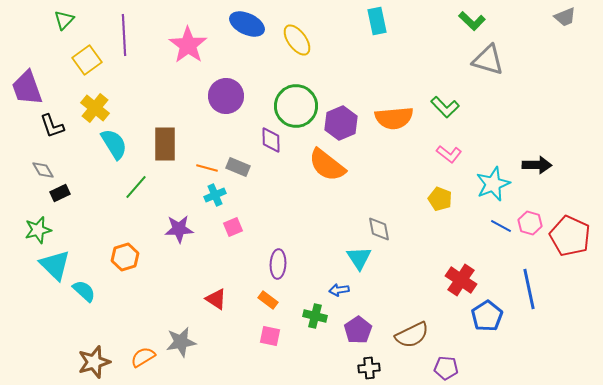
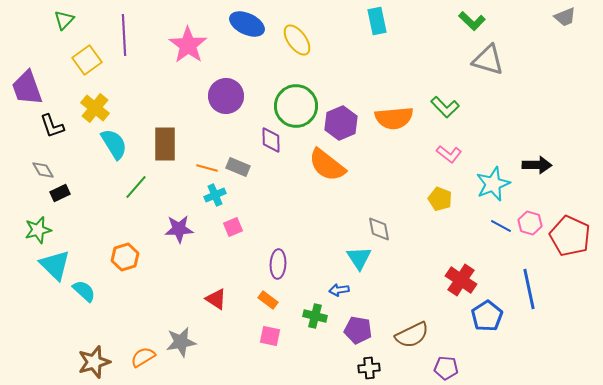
purple pentagon at (358, 330): rotated 28 degrees counterclockwise
